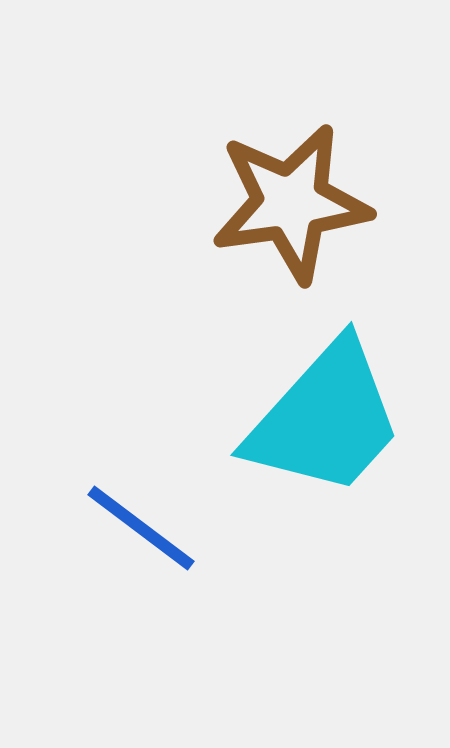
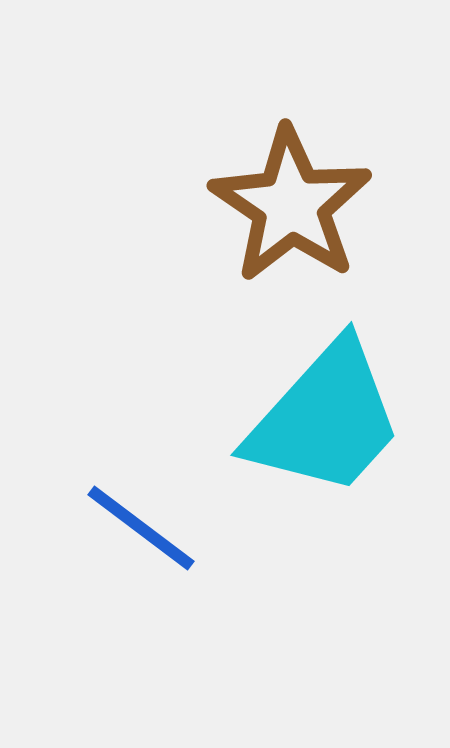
brown star: moved 2 px down; rotated 30 degrees counterclockwise
